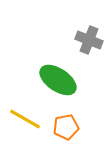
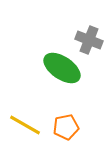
green ellipse: moved 4 px right, 12 px up
yellow line: moved 6 px down
